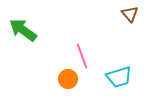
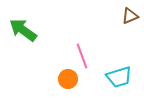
brown triangle: moved 2 px down; rotated 48 degrees clockwise
